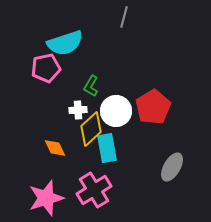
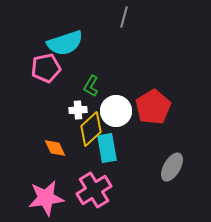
pink star: rotated 9 degrees clockwise
